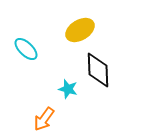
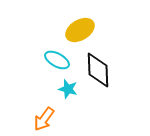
cyan ellipse: moved 31 px right, 11 px down; rotated 15 degrees counterclockwise
